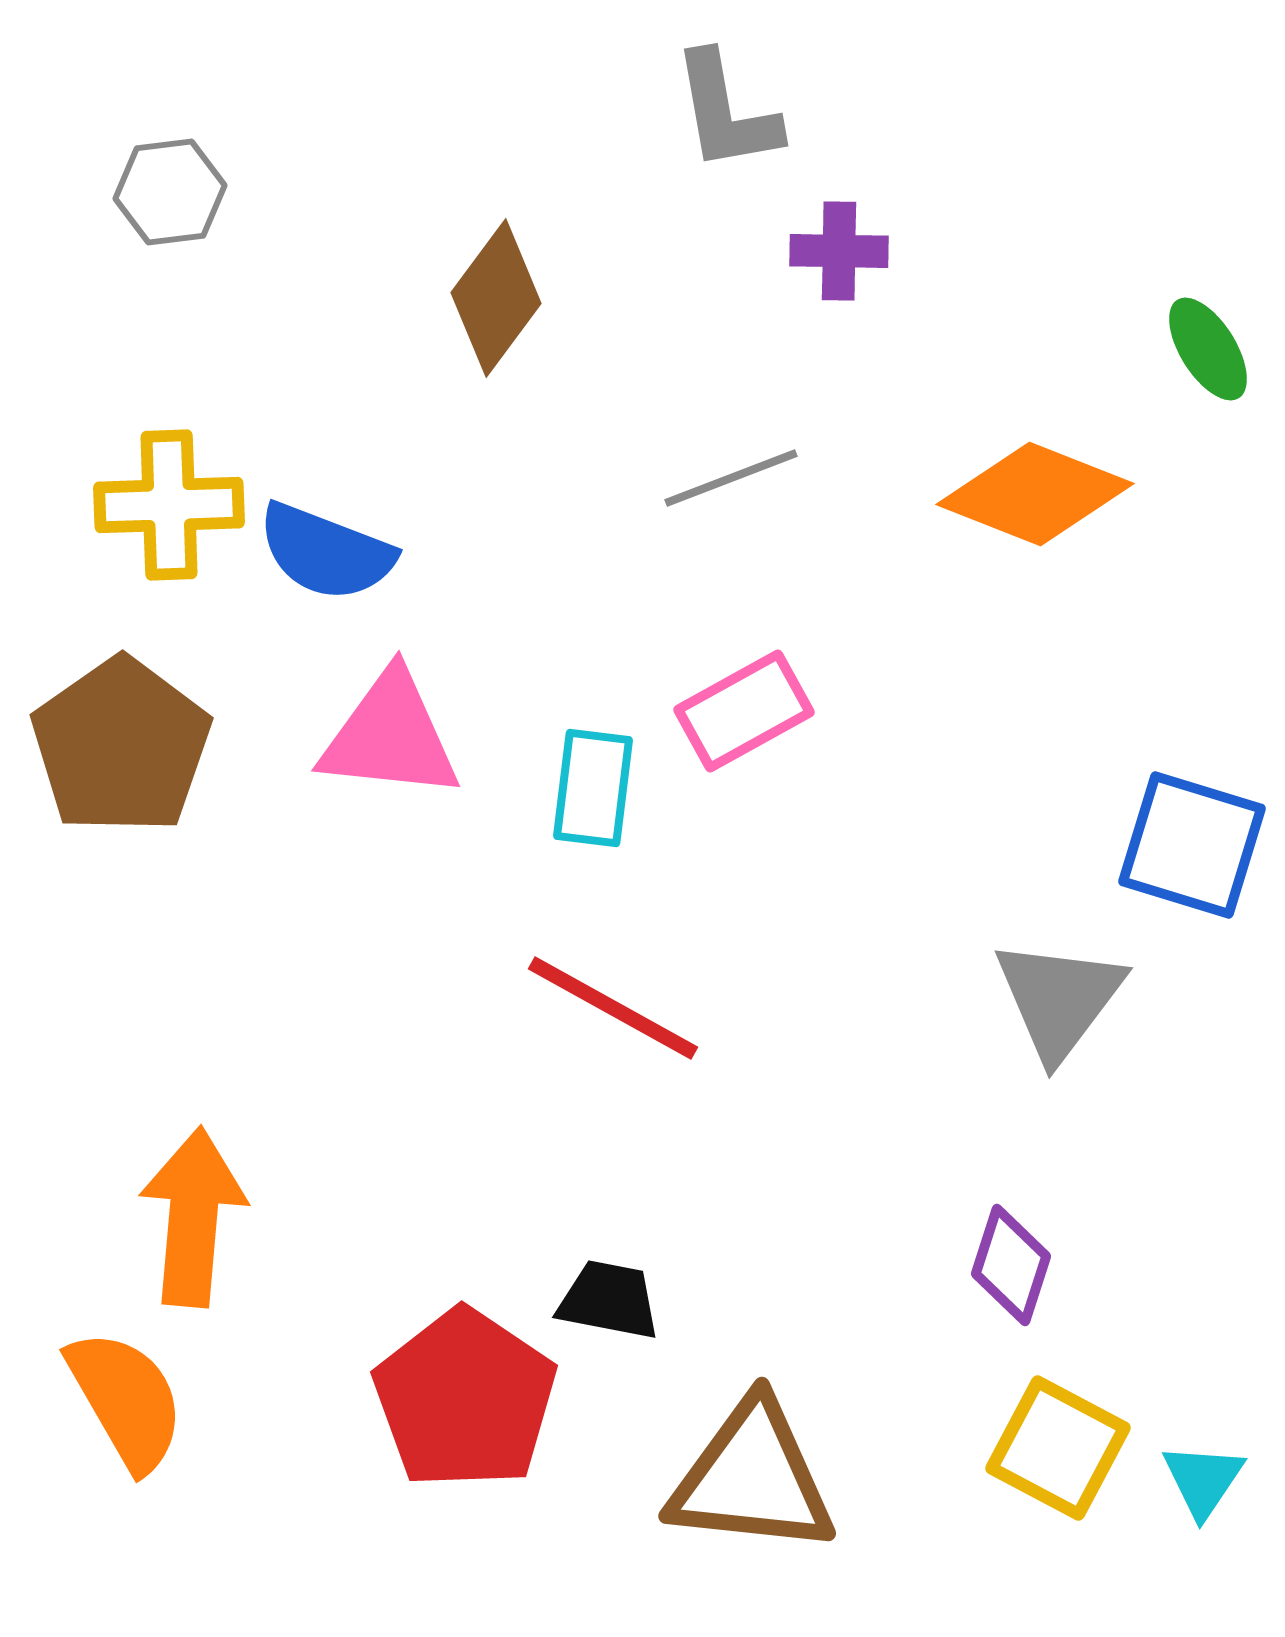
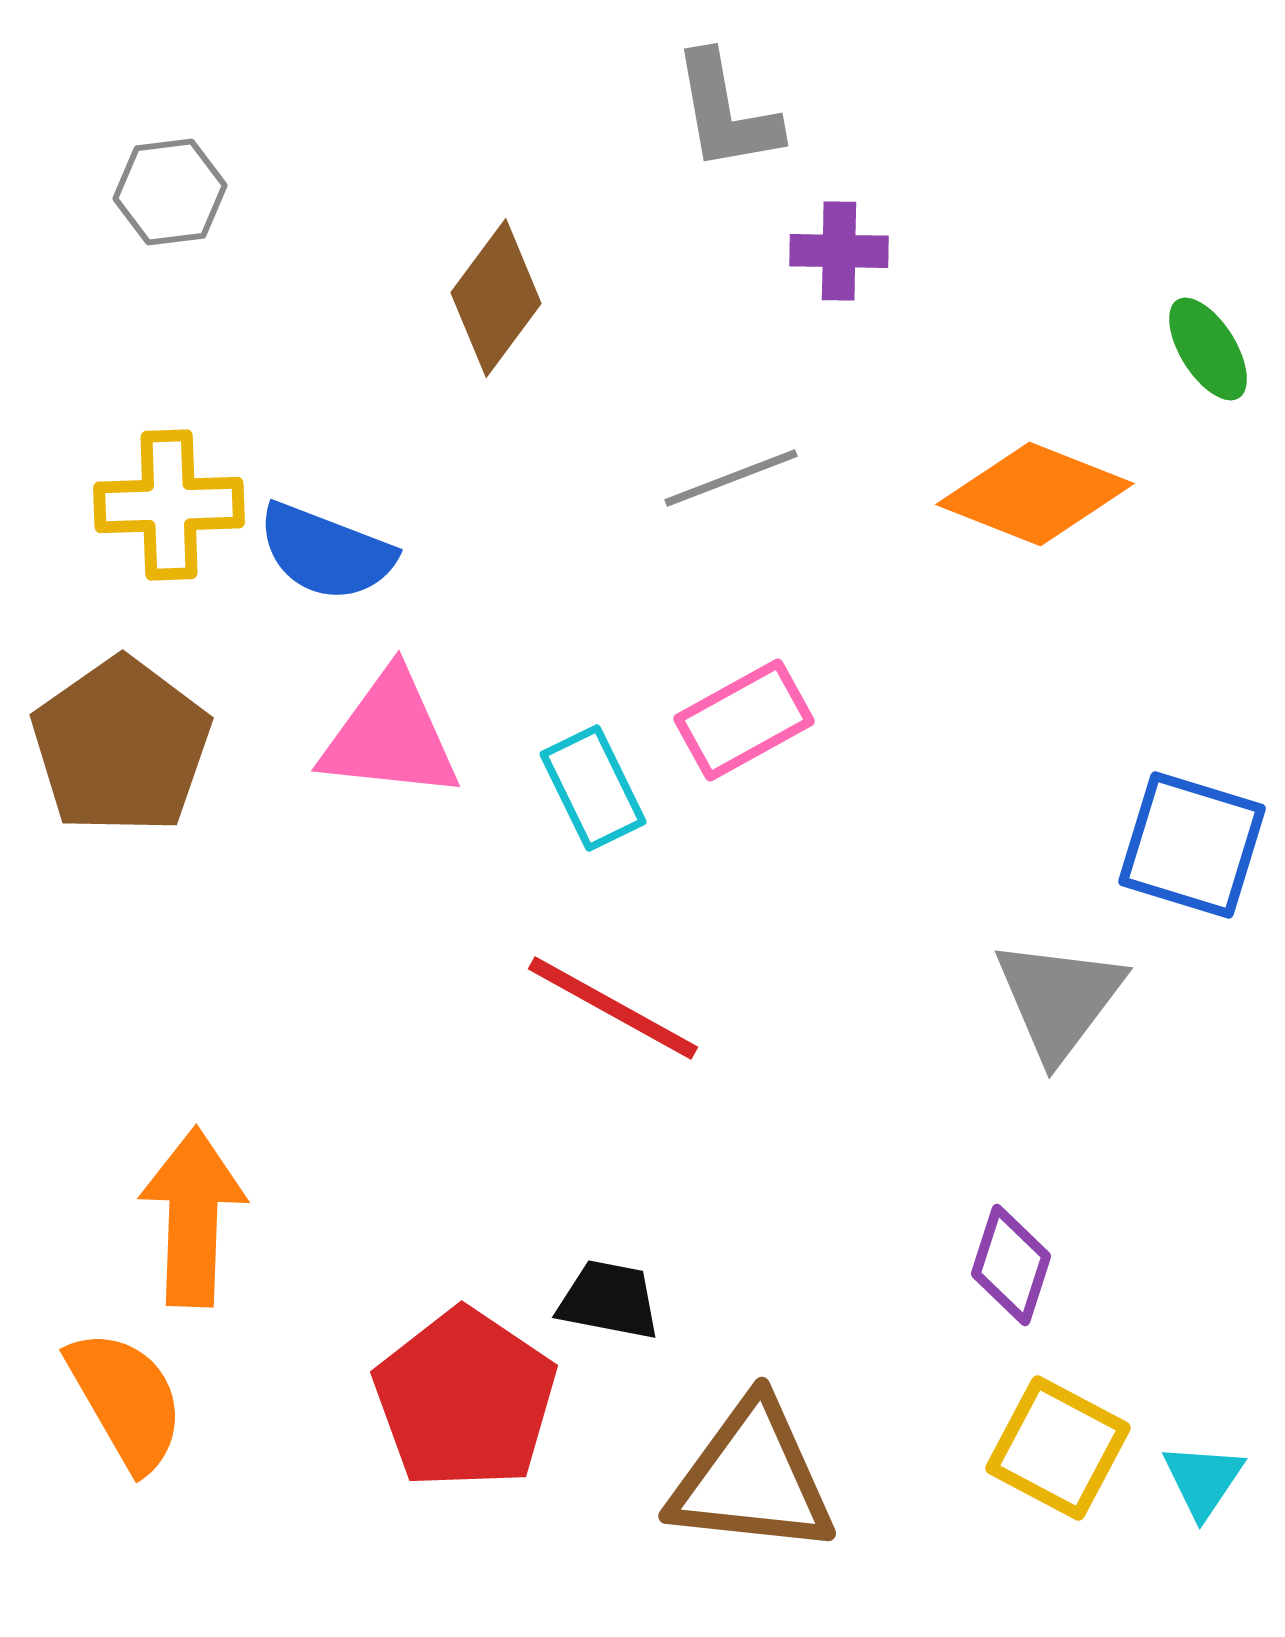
pink rectangle: moved 9 px down
cyan rectangle: rotated 33 degrees counterclockwise
orange arrow: rotated 3 degrees counterclockwise
